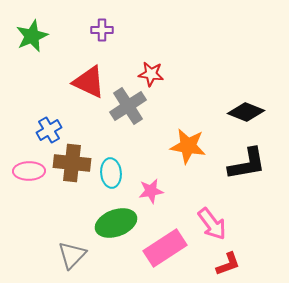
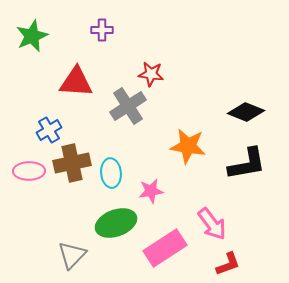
red triangle: moved 13 px left; rotated 21 degrees counterclockwise
brown cross: rotated 18 degrees counterclockwise
